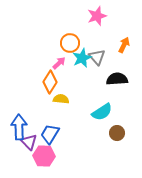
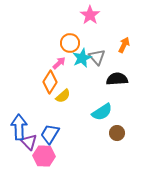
pink star: moved 7 px left, 1 px up; rotated 18 degrees counterclockwise
yellow semicircle: moved 2 px right, 3 px up; rotated 133 degrees clockwise
